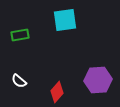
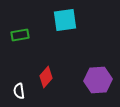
white semicircle: moved 10 px down; rotated 42 degrees clockwise
red diamond: moved 11 px left, 15 px up
